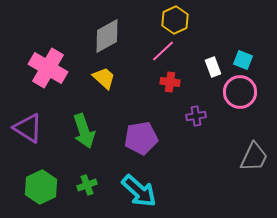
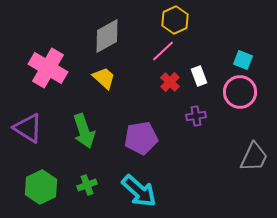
white rectangle: moved 14 px left, 9 px down
red cross: rotated 36 degrees clockwise
